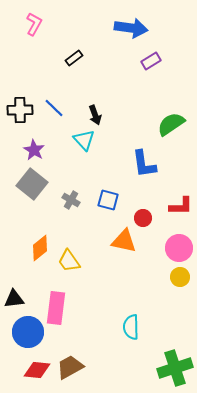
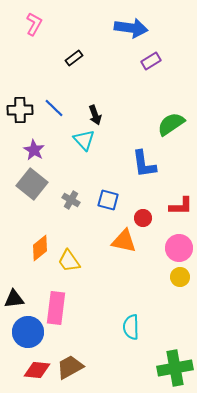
green cross: rotated 8 degrees clockwise
